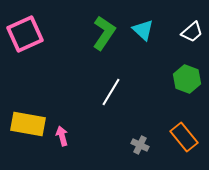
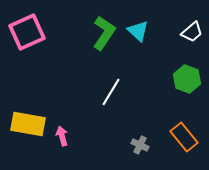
cyan triangle: moved 5 px left, 1 px down
pink square: moved 2 px right, 2 px up
